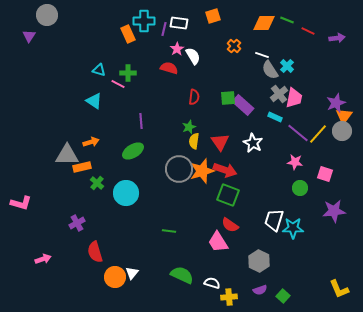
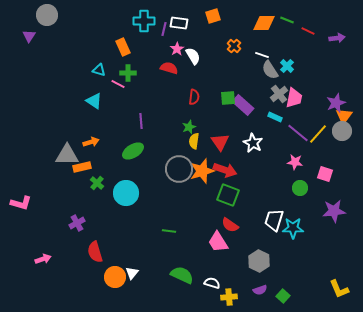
orange rectangle at (128, 34): moved 5 px left, 13 px down
